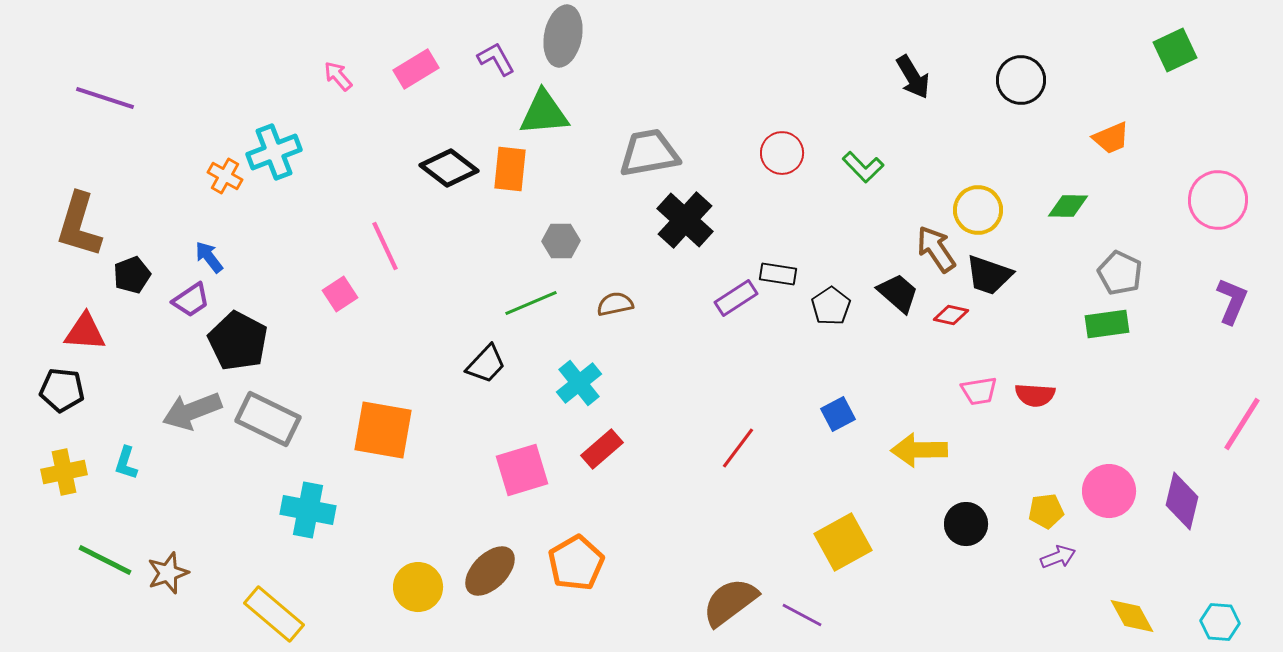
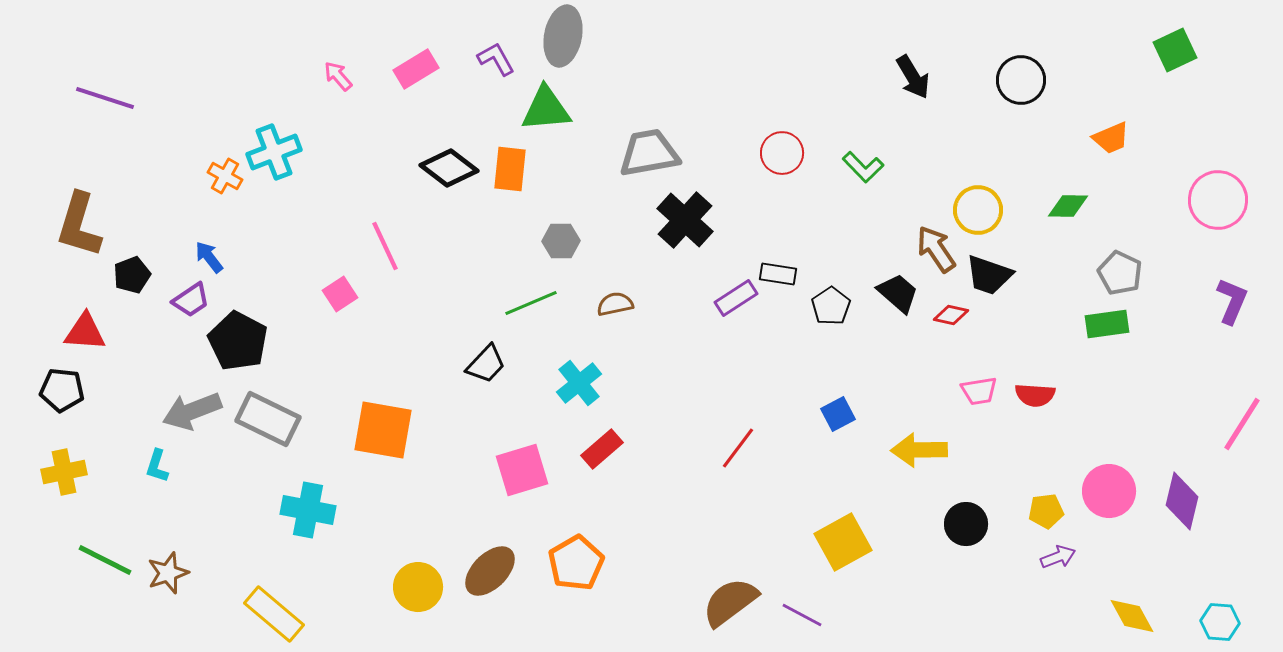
green triangle at (544, 113): moved 2 px right, 4 px up
cyan L-shape at (126, 463): moved 31 px right, 3 px down
